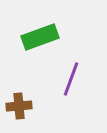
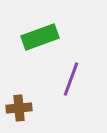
brown cross: moved 2 px down
